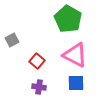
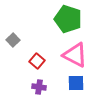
green pentagon: rotated 12 degrees counterclockwise
gray square: moved 1 px right; rotated 16 degrees counterclockwise
